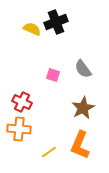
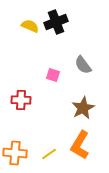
yellow semicircle: moved 2 px left, 3 px up
gray semicircle: moved 4 px up
red cross: moved 1 px left, 2 px up; rotated 24 degrees counterclockwise
orange cross: moved 4 px left, 24 px down
orange L-shape: rotated 8 degrees clockwise
yellow line: moved 2 px down
